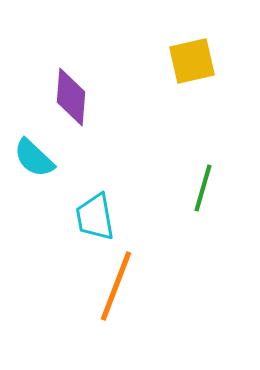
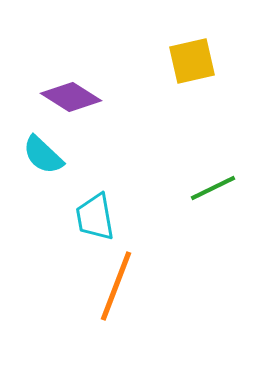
purple diamond: rotated 62 degrees counterclockwise
cyan semicircle: moved 9 px right, 3 px up
green line: moved 10 px right; rotated 48 degrees clockwise
